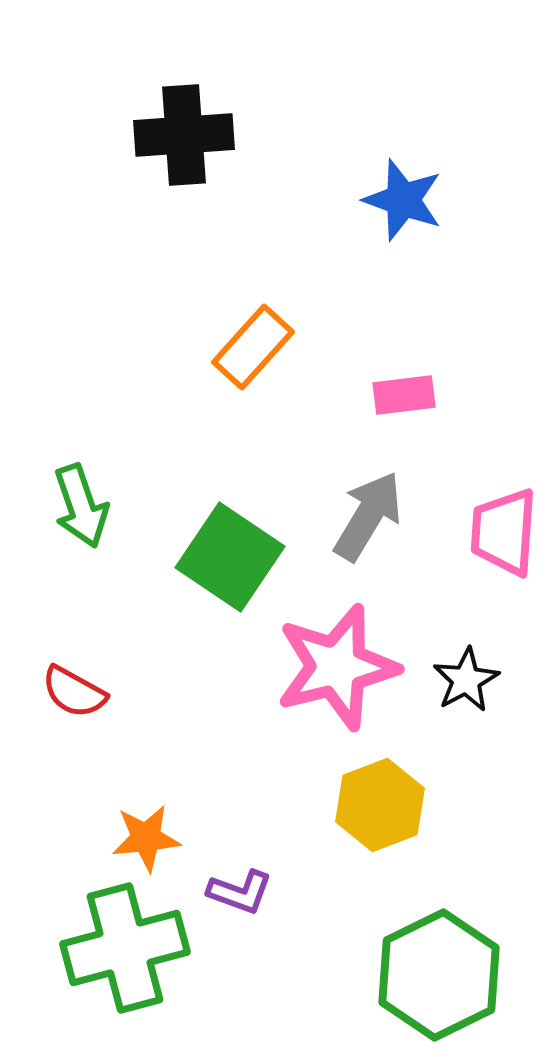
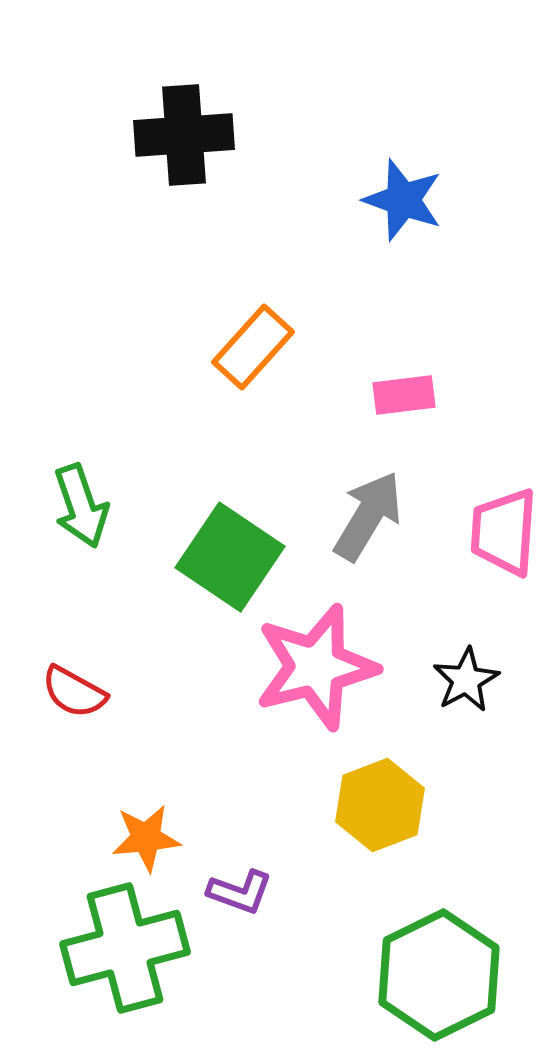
pink star: moved 21 px left
